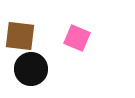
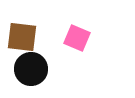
brown square: moved 2 px right, 1 px down
